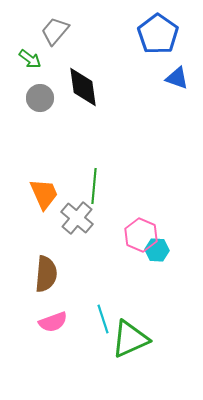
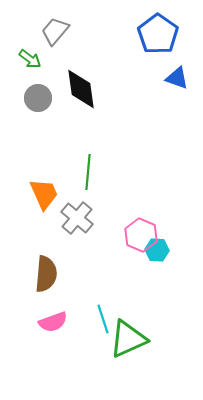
black diamond: moved 2 px left, 2 px down
gray circle: moved 2 px left
green line: moved 6 px left, 14 px up
green triangle: moved 2 px left
